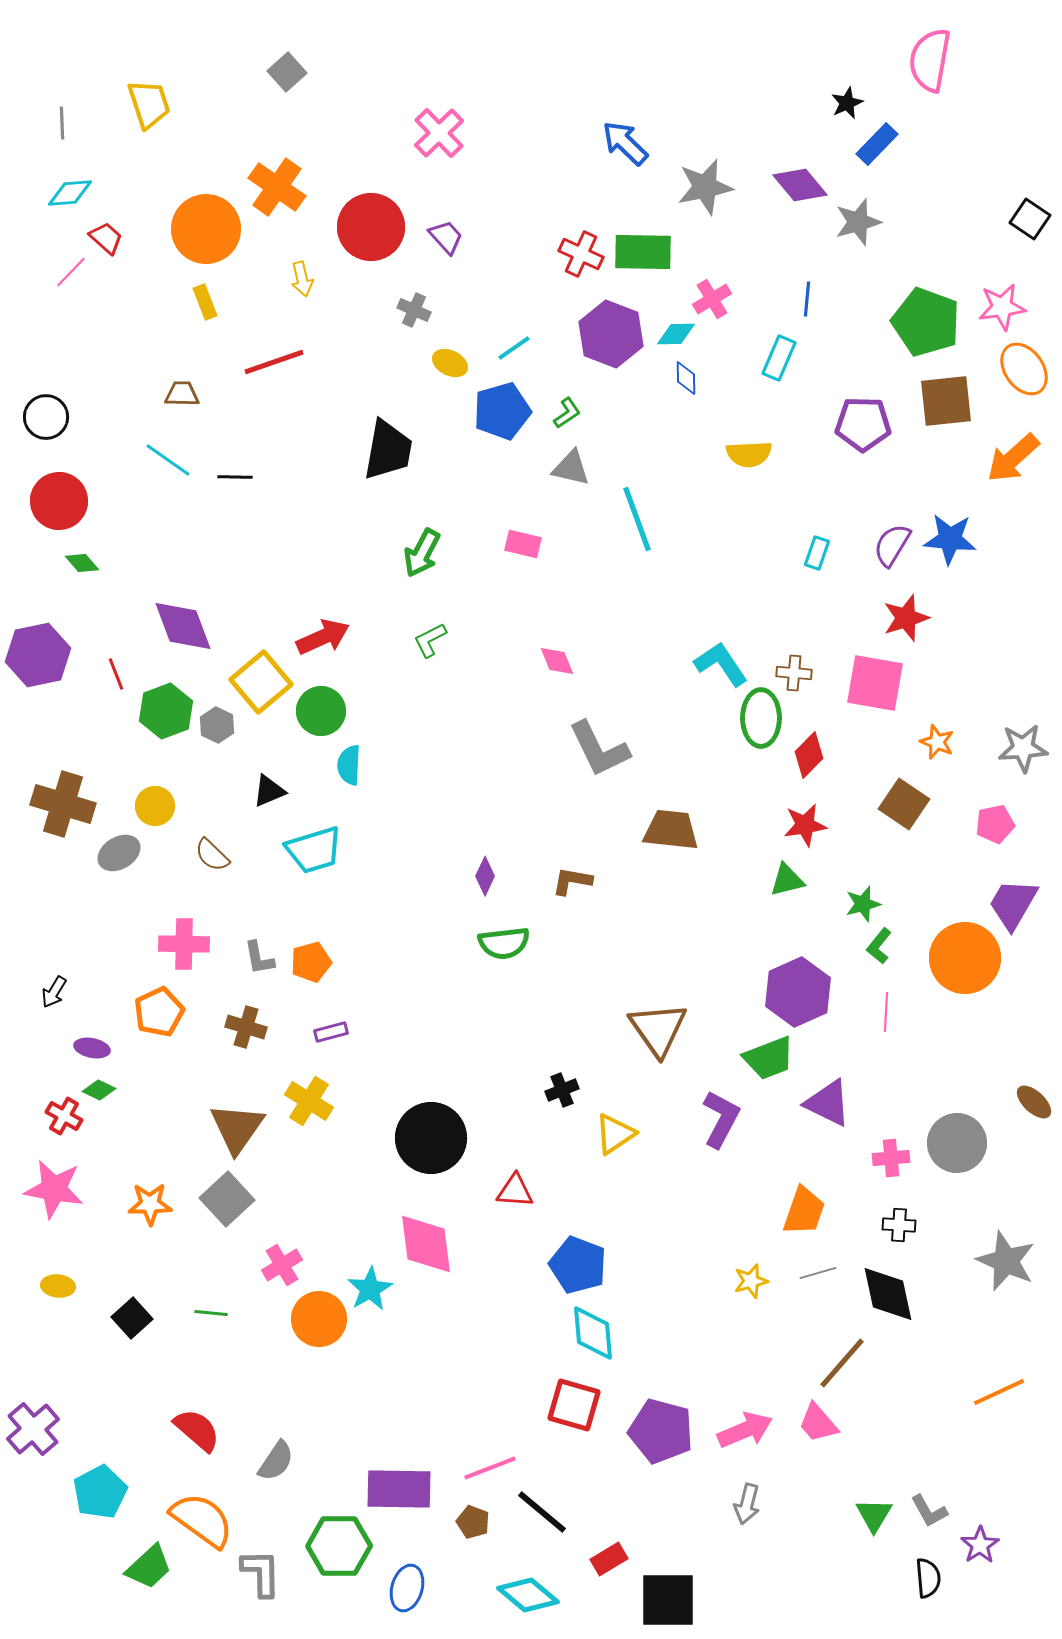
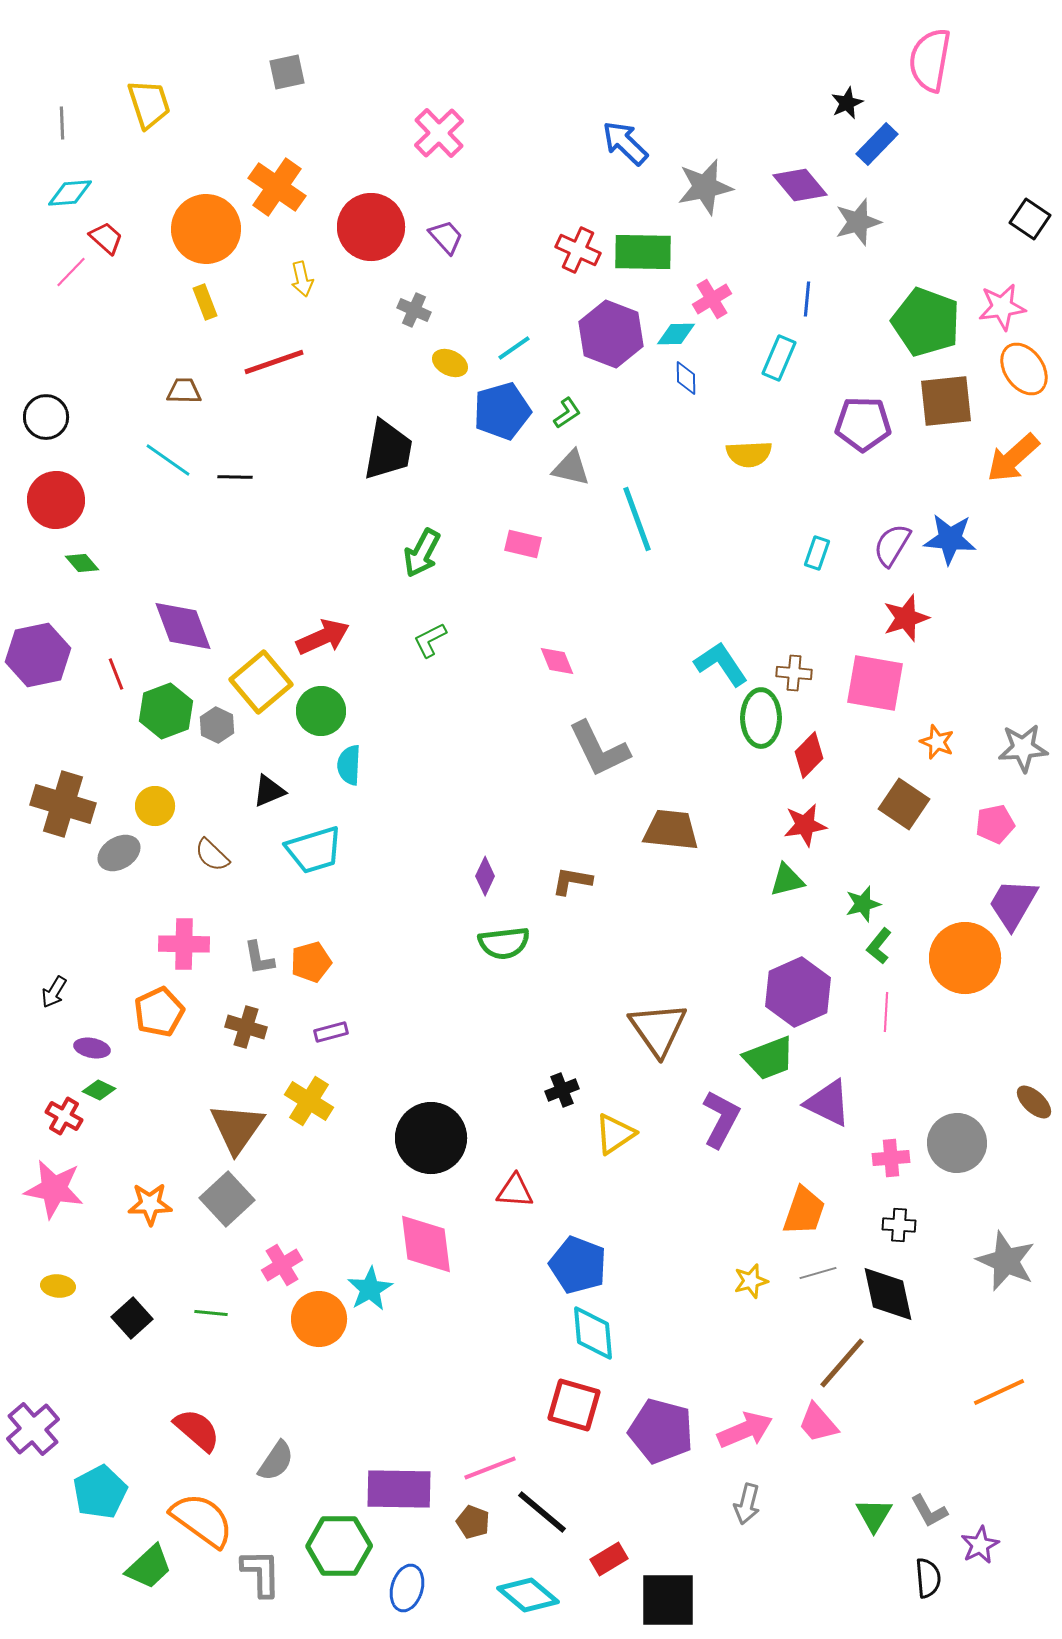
gray square at (287, 72): rotated 30 degrees clockwise
red cross at (581, 254): moved 3 px left, 4 px up
brown trapezoid at (182, 394): moved 2 px right, 3 px up
red circle at (59, 501): moved 3 px left, 1 px up
purple star at (980, 1545): rotated 6 degrees clockwise
